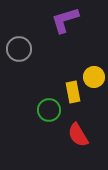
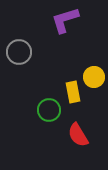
gray circle: moved 3 px down
